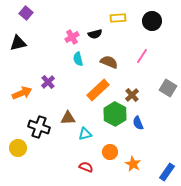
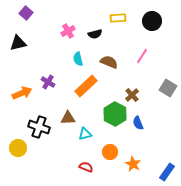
pink cross: moved 4 px left, 6 px up
purple cross: rotated 16 degrees counterclockwise
orange rectangle: moved 12 px left, 4 px up
